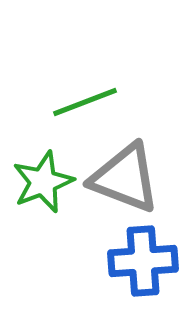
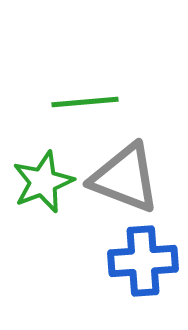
green line: rotated 16 degrees clockwise
